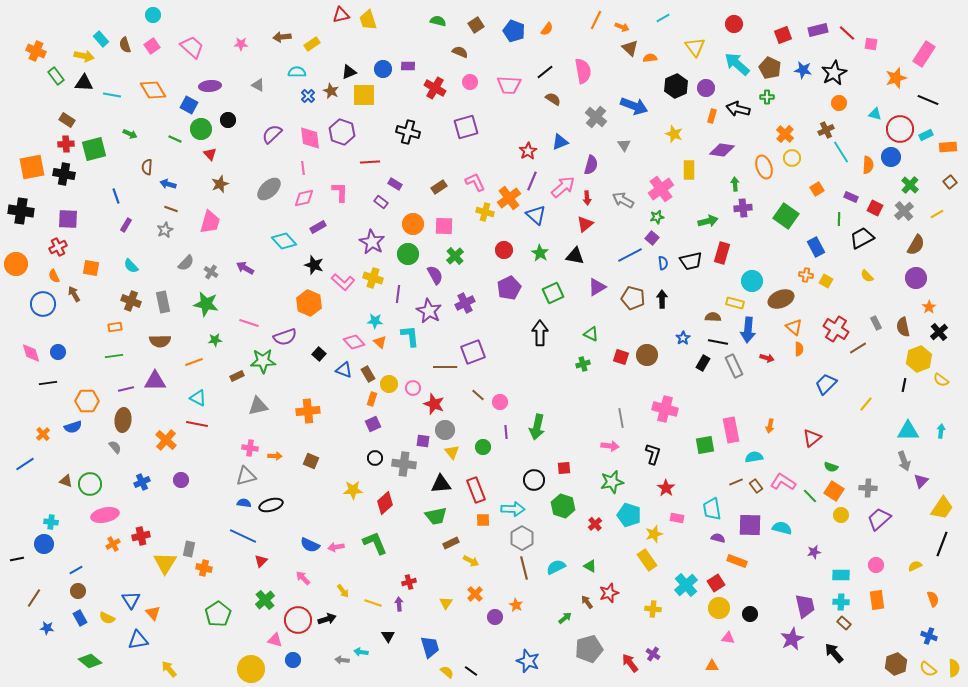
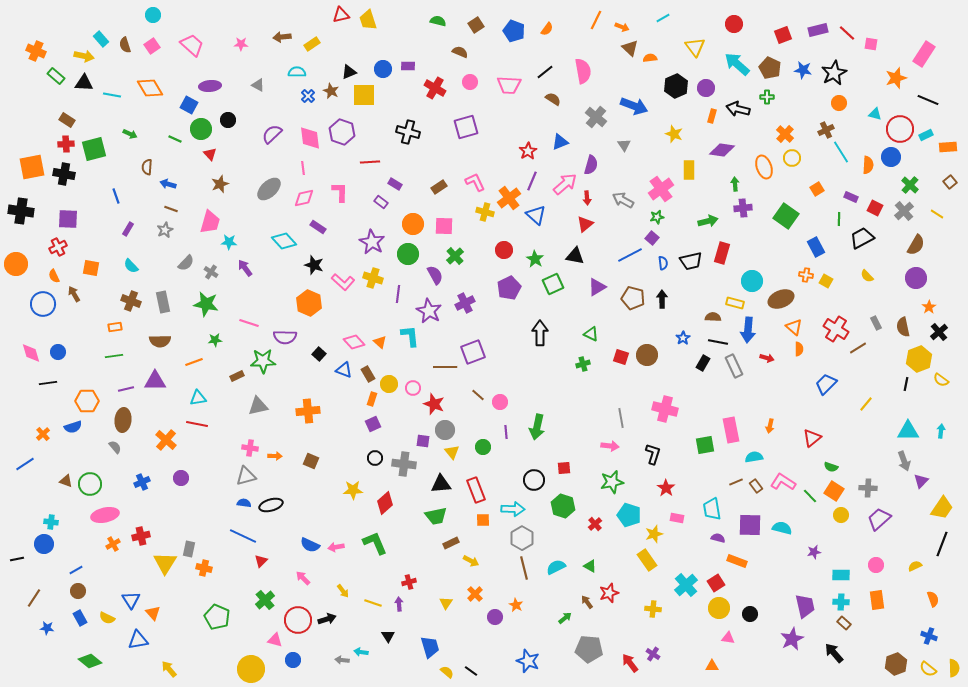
pink trapezoid at (192, 47): moved 2 px up
green rectangle at (56, 76): rotated 12 degrees counterclockwise
orange diamond at (153, 90): moved 3 px left, 2 px up
pink arrow at (563, 187): moved 2 px right, 3 px up
yellow line at (937, 214): rotated 64 degrees clockwise
purple rectangle at (126, 225): moved 2 px right, 4 px down
purple rectangle at (318, 227): rotated 63 degrees clockwise
green star at (540, 253): moved 5 px left, 6 px down
purple arrow at (245, 268): rotated 24 degrees clockwise
green square at (553, 293): moved 9 px up
cyan star at (375, 321): moved 146 px left, 79 px up
purple semicircle at (285, 337): rotated 20 degrees clockwise
black line at (904, 385): moved 2 px right, 1 px up
cyan triangle at (198, 398): rotated 36 degrees counterclockwise
purple circle at (181, 480): moved 2 px up
green pentagon at (218, 614): moved 1 px left, 3 px down; rotated 15 degrees counterclockwise
gray pentagon at (589, 649): rotated 20 degrees clockwise
